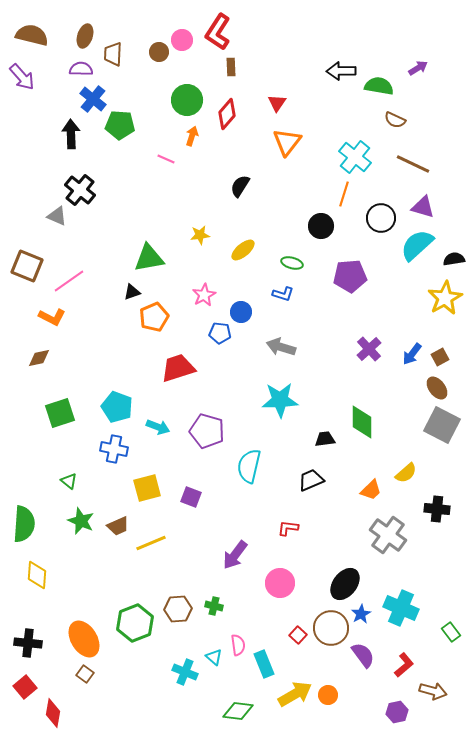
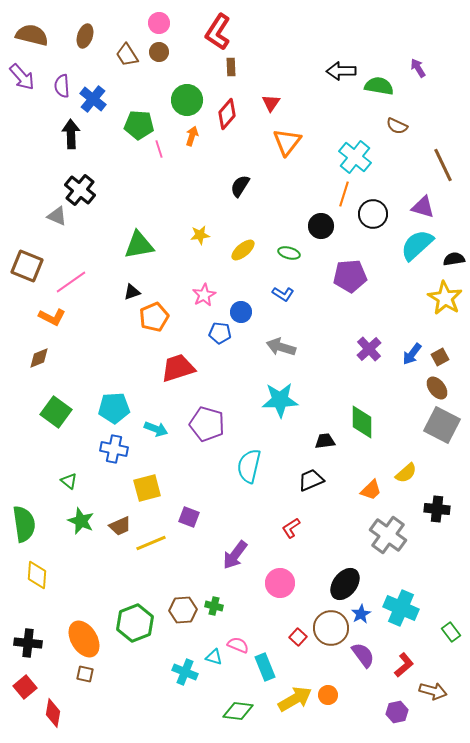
pink circle at (182, 40): moved 23 px left, 17 px up
brown trapezoid at (113, 54): moved 14 px right, 1 px down; rotated 35 degrees counterclockwise
purple arrow at (418, 68): rotated 90 degrees counterclockwise
purple semicircle at (81, 69): moved 19 px left, 17 px down; rotated 95 degrees counterclockwise
red triangle at (277, 103): moved 6 px left
brown semicircle at (395, 120): moved 2 px right, 6 px down
green pentagon at (120, 125): moved 19 px right
pink line at (166, 159): moved 7 px left, 10 px up; rotated 48 degrees clockwise
brown line at (413, 164): moved 30 px right, 1 px down; rotated 40 degrees clockwise
black circle at (381, 218): moved 8 px left, 4 px up
green triangle at (149, 258): moved 10 px left, 13 px up
green ellipse at (292, 263): moved 3 px left, 10 px up
pink line at (69, 281): moved 2 px right, 1 px down
blue L-shape at (283, 294): rotated 15 degrees clockwise
yellow star at (445, 298): rotated 12 degrees counterclockwise
brown diamond at (39, 358): rotated 10 degrees counterclockwise
cyan pentagon at (117, 407): moved 3 px left, 1 px down; rotated 24 degrees counterclockwise
green square at (60, 413): moved 4 px left, 1 px up; rotated 36 degrees counterclockwise
cyan arrow at (158, 427): moved 2 px left, 2 px down
purple pentagon at (207, 431): moved 7 px up
black trapezoid at (325, 439): moved 2 px down
purple square at (191, 497): moved 2 px left, 20 px down
green semicircle at (24, 524): rotated 12 degrees counterclockwise
brown trapezoid at (118, 526): moved 2 px right
red L-shape at (288, 528): moved 3 px right; rotated 40 degrees counterclockwise
brown hexagon at (178, 609): moved 5 px right, 1 px down
red square at (298, 635): moved 2 px down
pink semicircle at (238, 645): rotated 60 degrees counterclockwise
cyan triangle at (214, 657): rotated 24 degrees counterclockwise
cyan rectangle at (264, 664): moved 1 px right, 3 px down
brown square at (85, 674): rotated 24 degrees counterclockwise
yellow arrow at (295, 694): moved 5 px down
